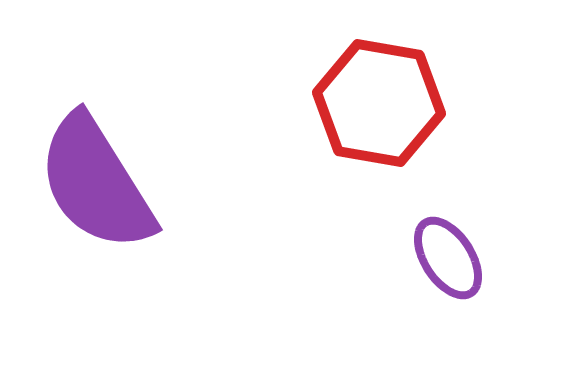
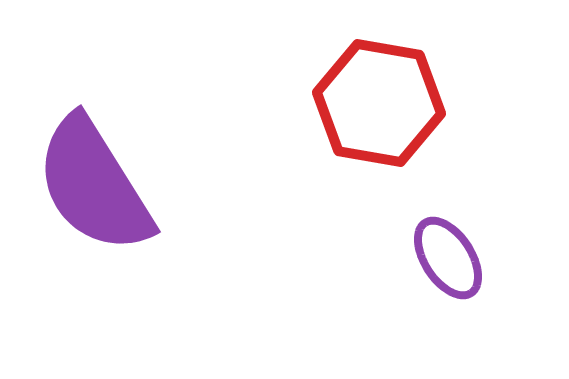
purple semicircle: moved 2 px left, 2 px down
